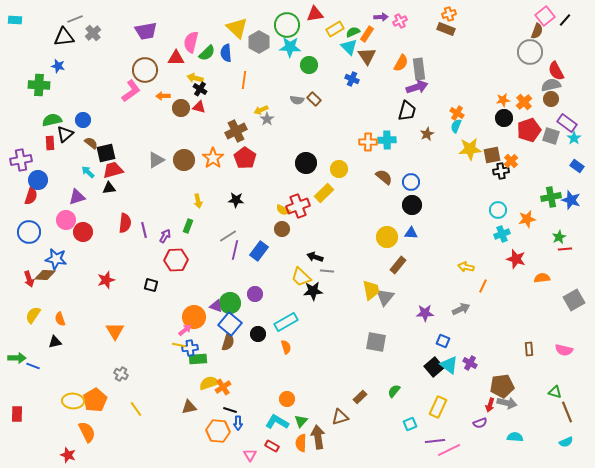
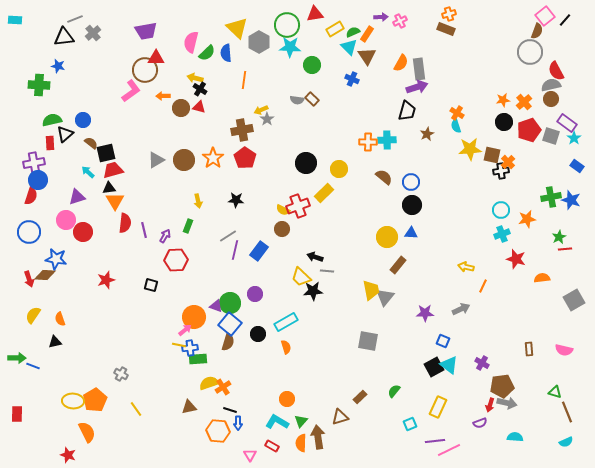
red triangle at (176, 58): moved 20 px left
green circle at (309, 65): moved 3 px right
brown rectangle at (314, 99): moved 2 px left
black circle at (504, 118): moved 4 px down
cyan semicircle at (456, 126): rotated 40 degrees counterclockwise
brown cross at (236, 131): moved 6 px right, 1 px up; rotated 15 degrees clockwise
brown square at (492, 155): rotated 24 degrees clockwise
purple cross at (21, 160): moved 13 px right, 3 px down
orange cross at (511, 161): moved 3 px left, 1 px down
cyan circle at (498, 210): moved 3 px right
orange triangle at (115, 331): moved 130 px up
gray square at (376, 342): moved 8 px left, 1 px up
purple cross at (470, 363): moved 12 px right
black square at (434, 367): rotated 12 degrees clockwise
